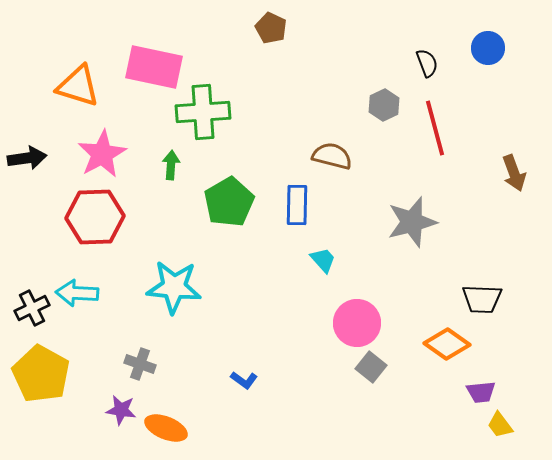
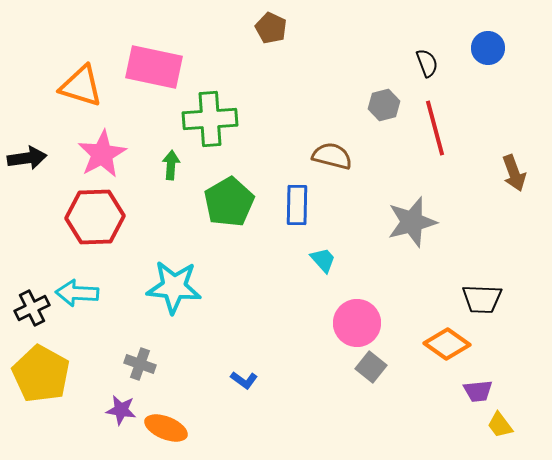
orange triangle: moved 3 px right
gray hexagon: rotated 12 degrees clockwise
green cross: moved 7 px right, 7 px down
purple trapezoid: moved 3 px left, 1 px up
